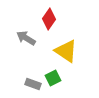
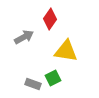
red diamond: moved 1 px right
gray arrow: moved 2 px left, 1 px up; rotated 120 degrees clockwise
yellow triangle: rotated 25 degrees counterclockwise
